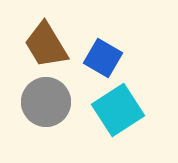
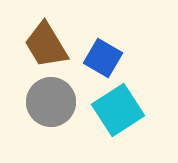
gray circle: moved 5 px right
